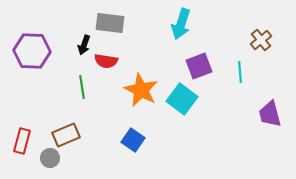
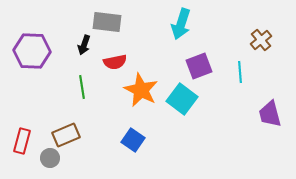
gray rectangle: moved 3 px left, 1 px up
red semicircle: moved 9 px right, 1 px down; rotated 20 degrees counterclockwise
